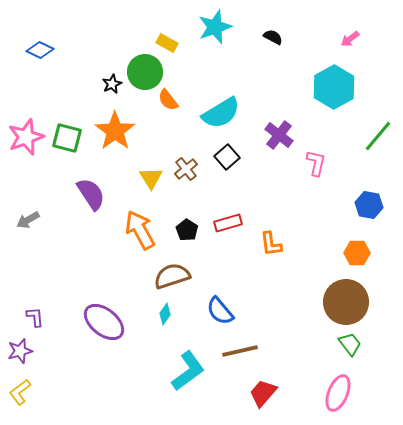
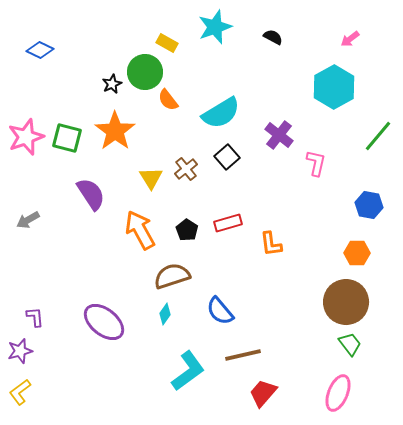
brown line: moved 3 px right, 4 px down
